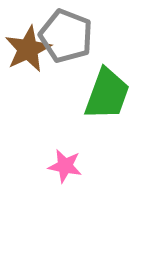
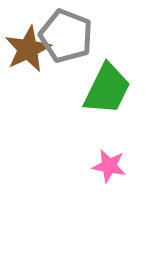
green trapezoid: moved 5 px up; rotated 6 degrees clockwise
pink star: moved 44 px right
